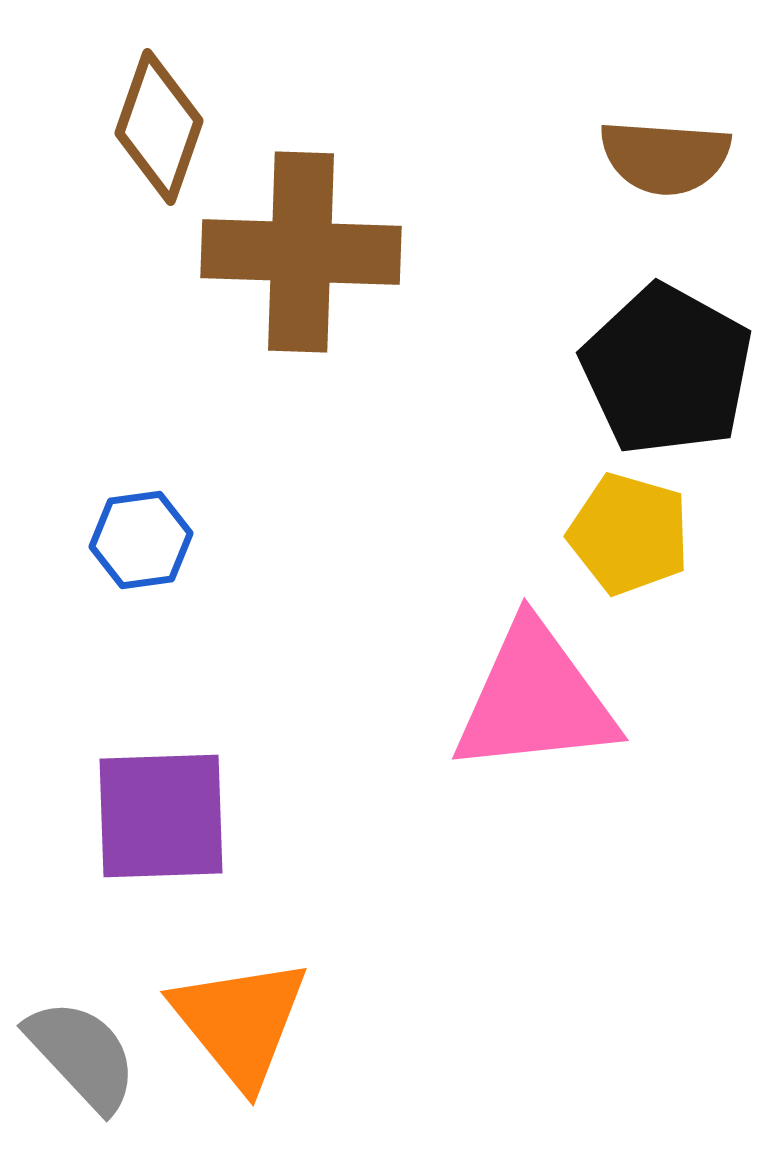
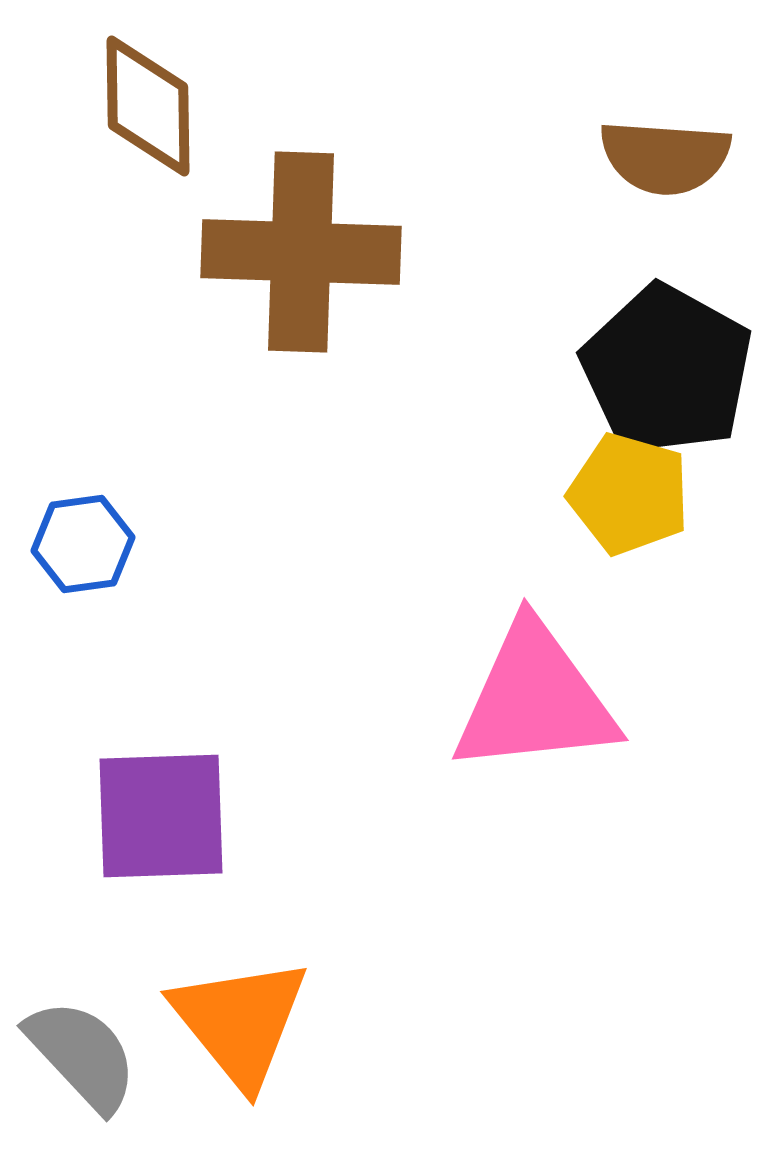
brown diamond: moved 11 px left, 21 px up; rotated 20 degrees counterclockwise
yellow pentagon: moved 40 px up
blue hexagon: moved 58 px left, 4 px down
